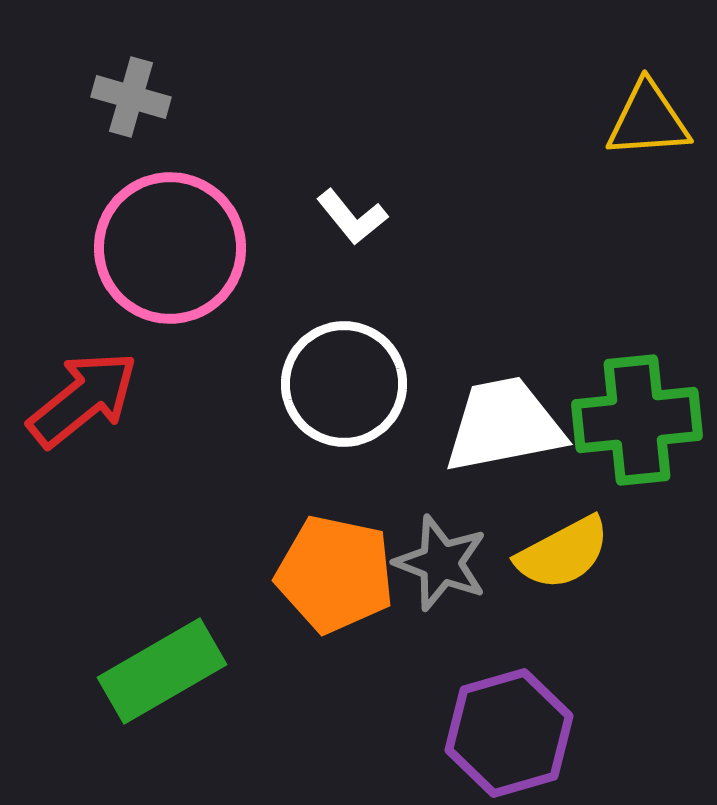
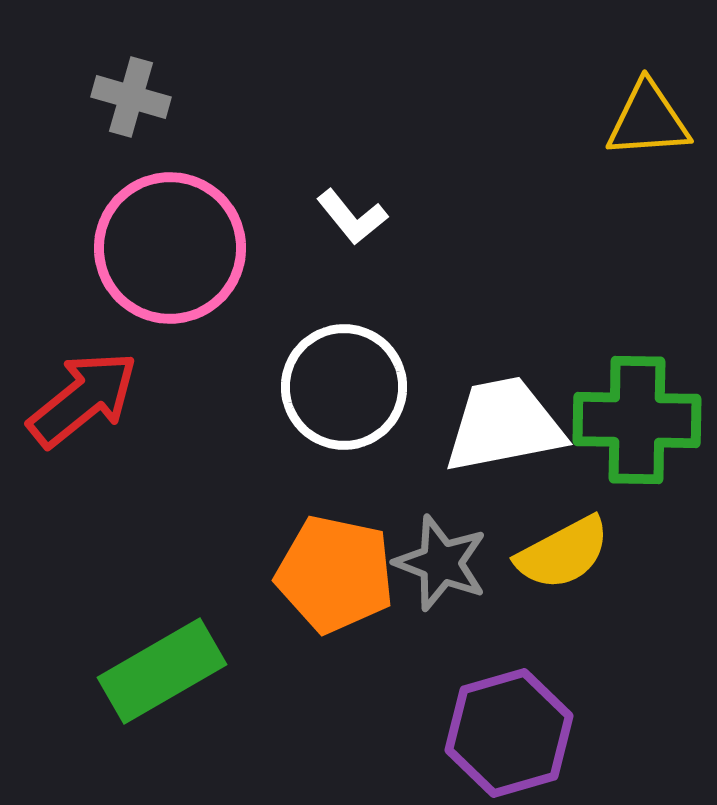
white circle: moved 3 px down
green cross: rotated 7 degrees clockwise
